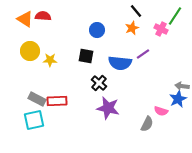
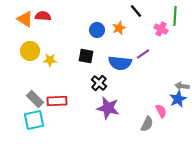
green line: rotated 30 degrees counterclockwise
orange star: moved 13 px left
gray rectangle: moved 2 px left; rotated 18 degrees clockwise
pink semicircle: rotated 136 degrees counterclockwise
